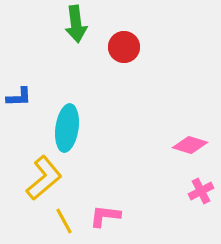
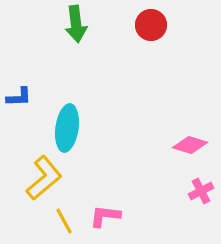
red circle: moved 27 px right, 22 px up
